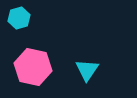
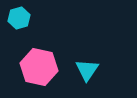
pink hexagon: moved 6 px right
